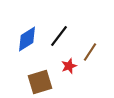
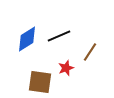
black line: rotated 30 degrees clockwise
red star: moved 3 px left, 2 px down
brown square: rotated 25 degrees clockwise
